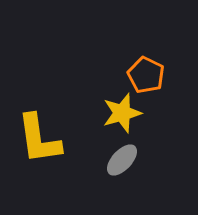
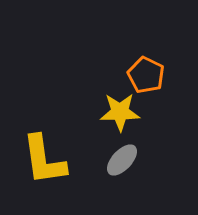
yellow star: moved 2 px left, 1 px up; rotated 15 degrees clockwise
yellow L-shape: moved 5 px right, 21 px down
